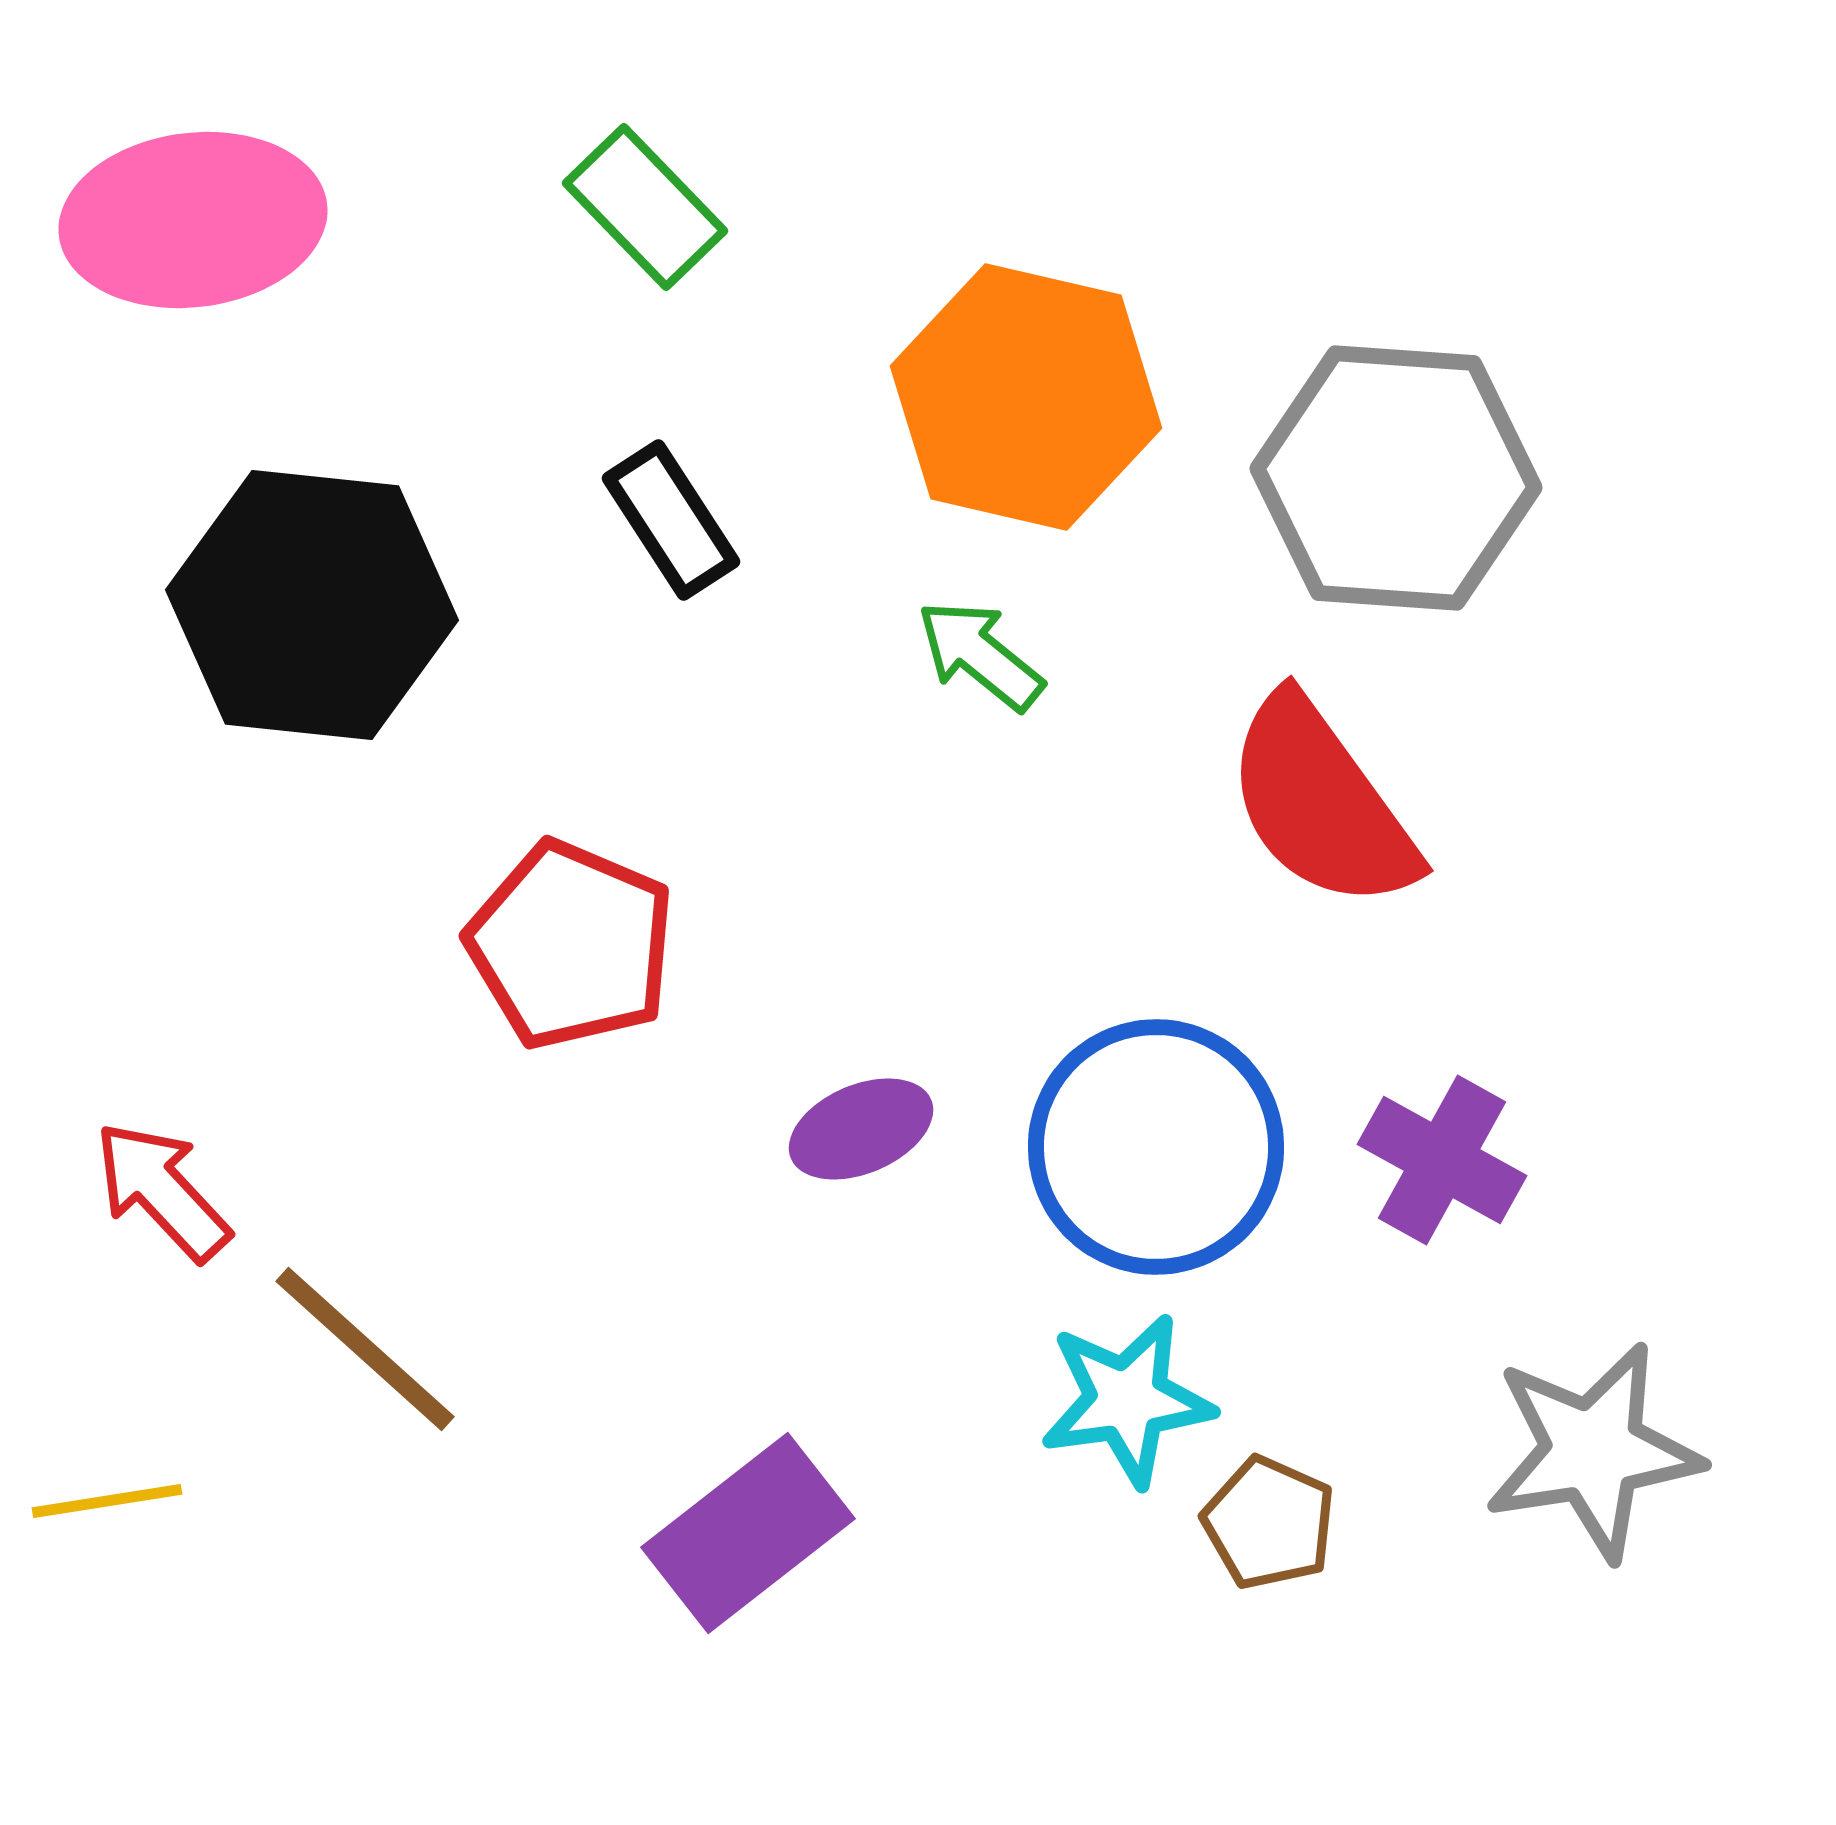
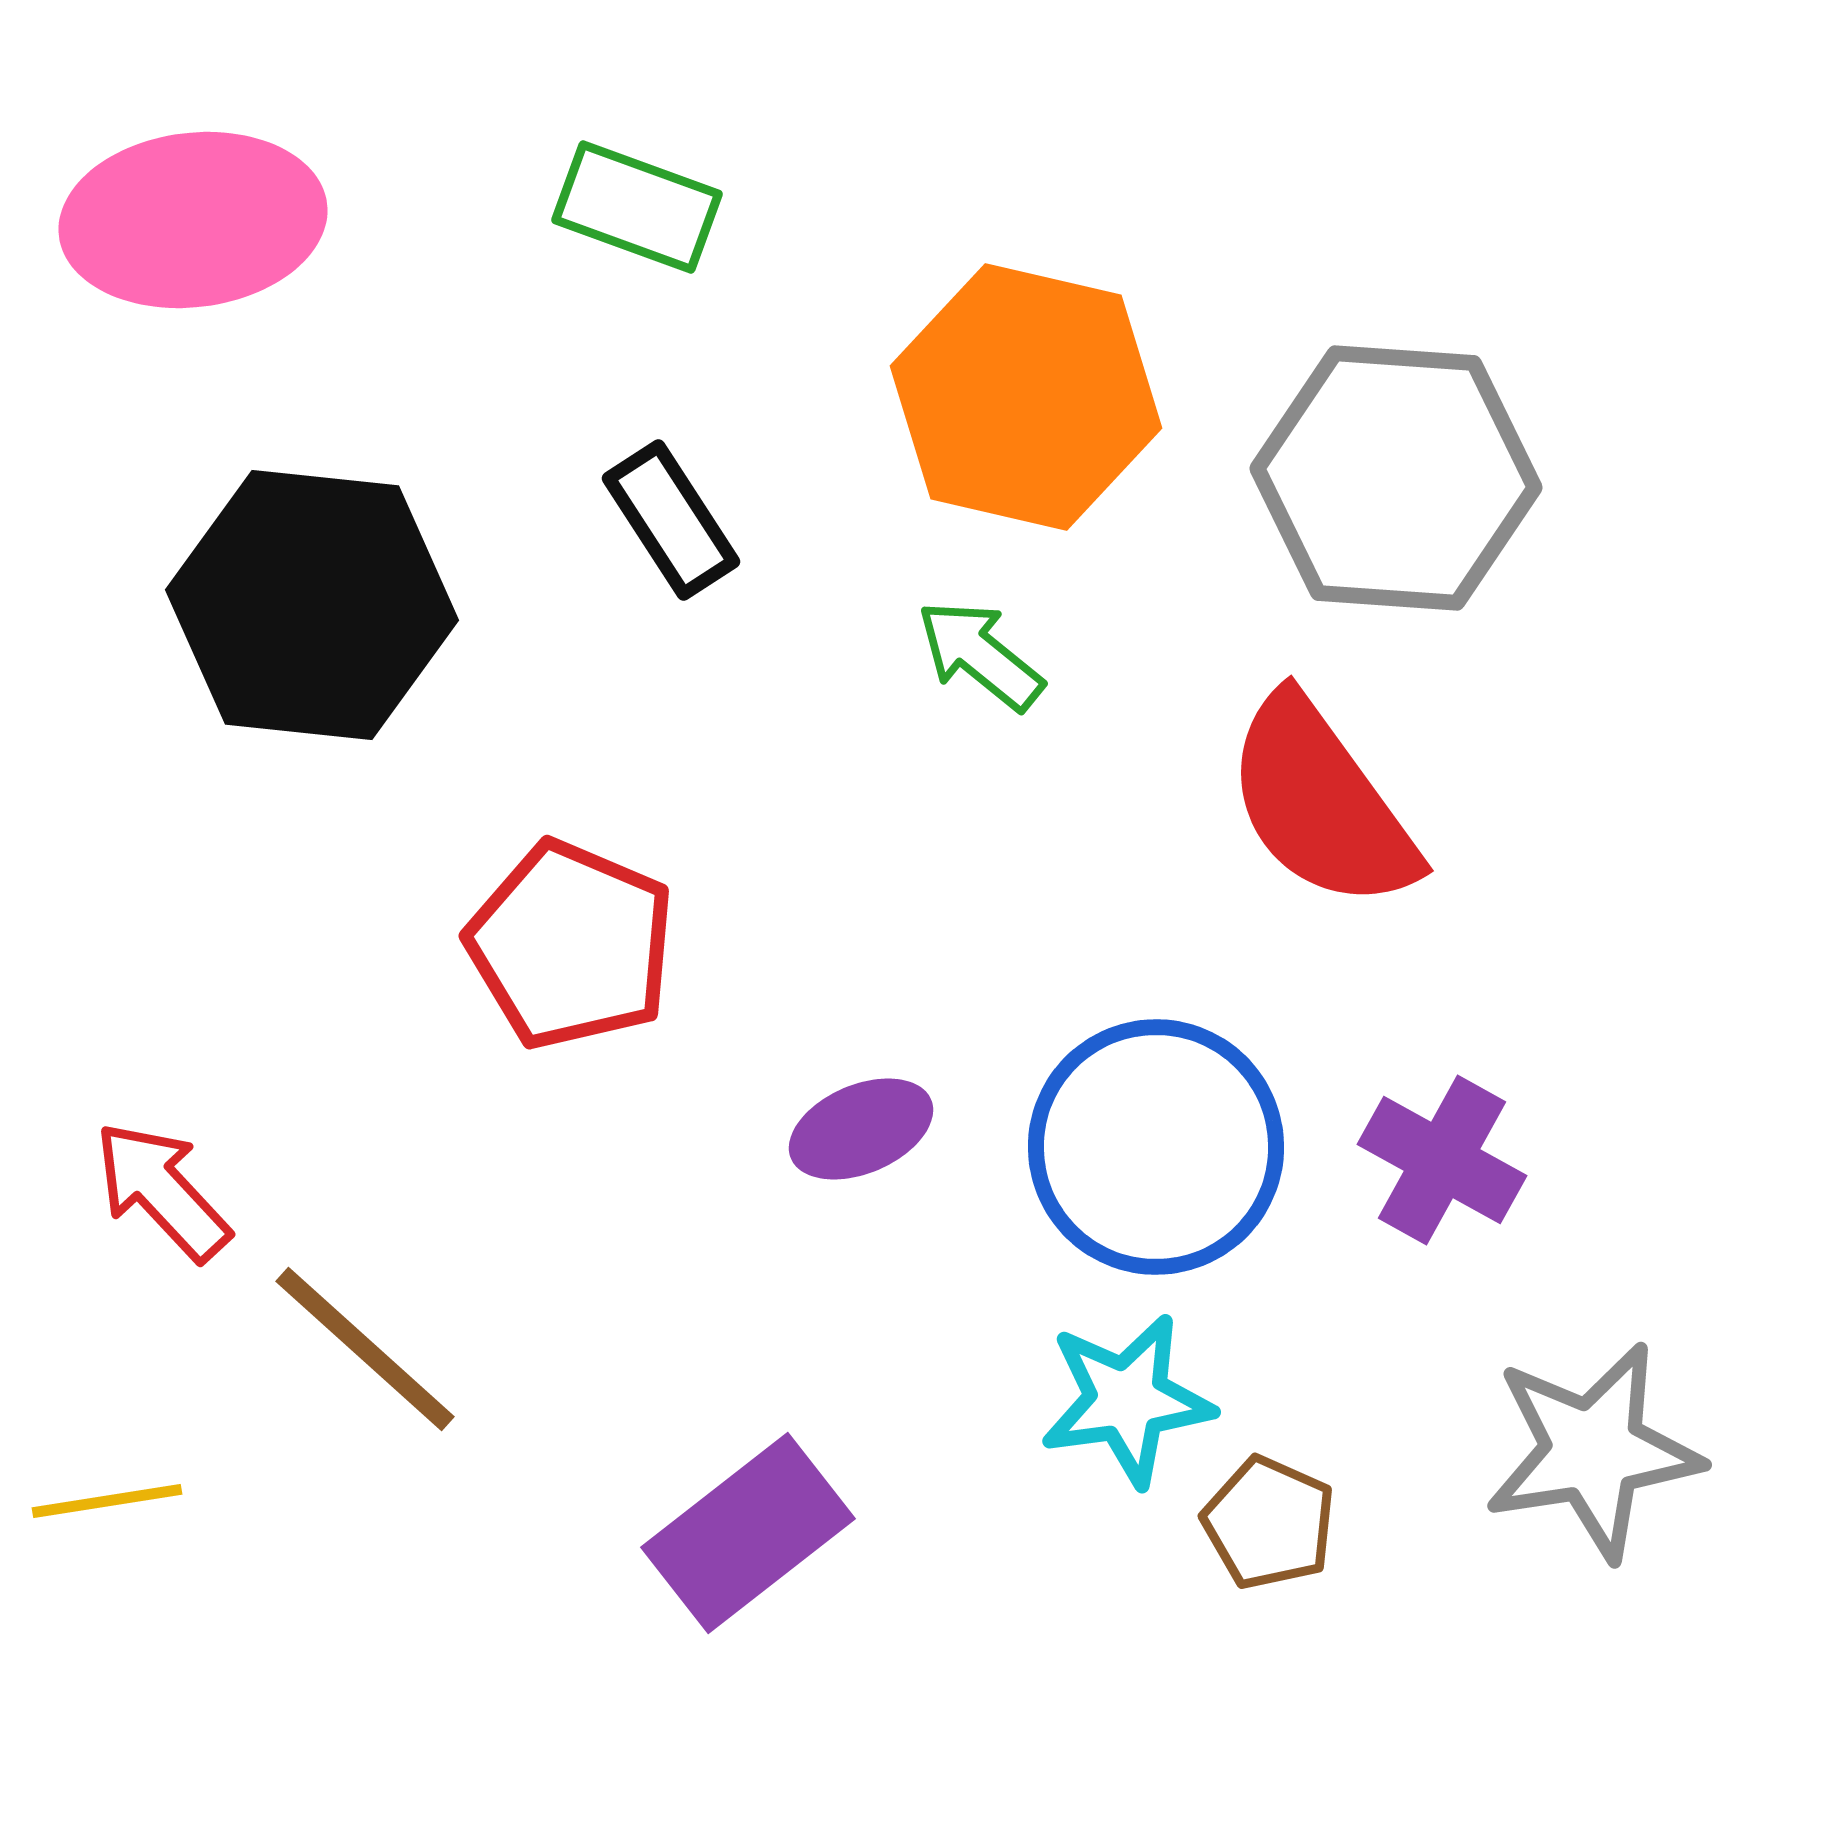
green rectangle: moved 8 px left; rotated 26 degrees counterclockwise
